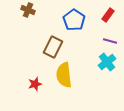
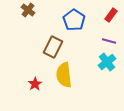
brown cross: rotated 16 degrees clockwise
red rectangle: moved 3 px right
purple line: moved 1 px left
red star: rotated 16 degrees counterclockwise
